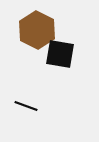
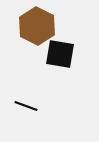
brown hexagon: moved 4 px up
